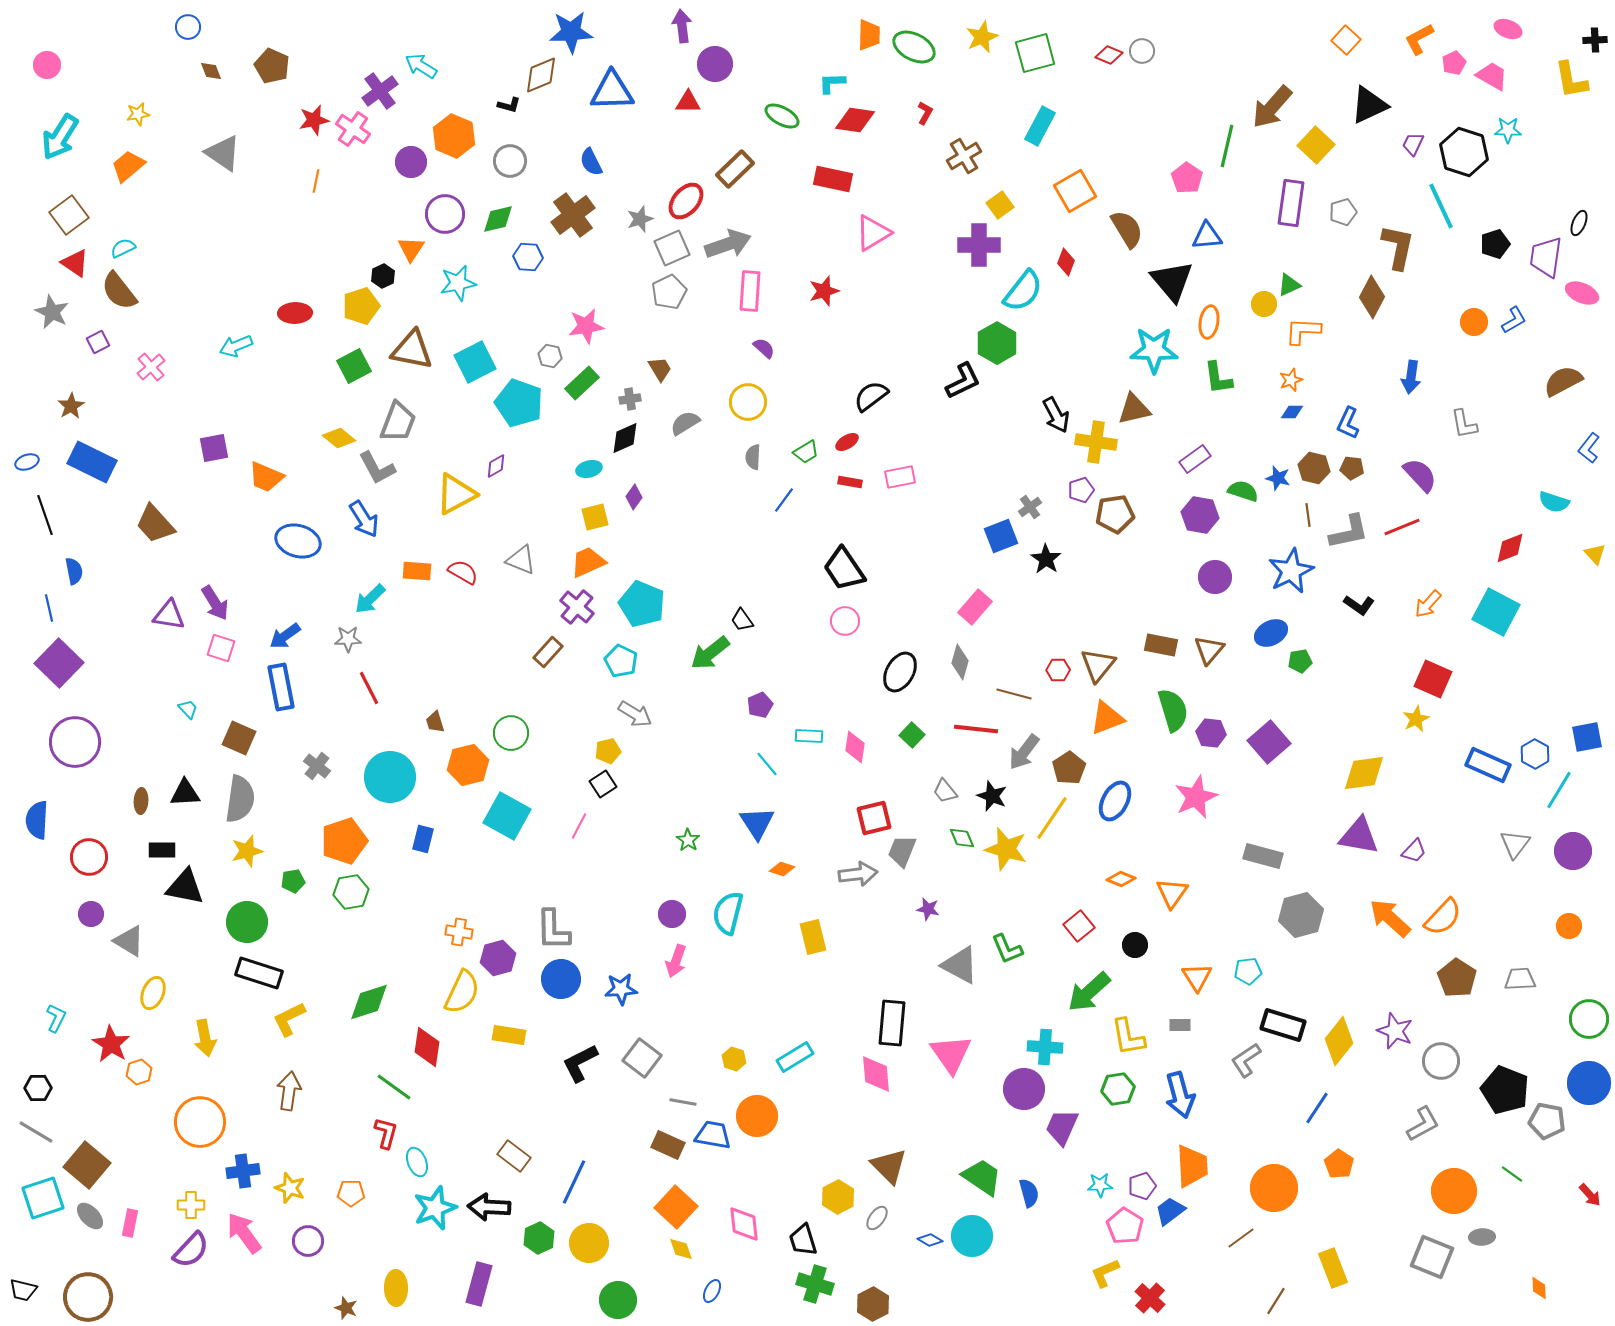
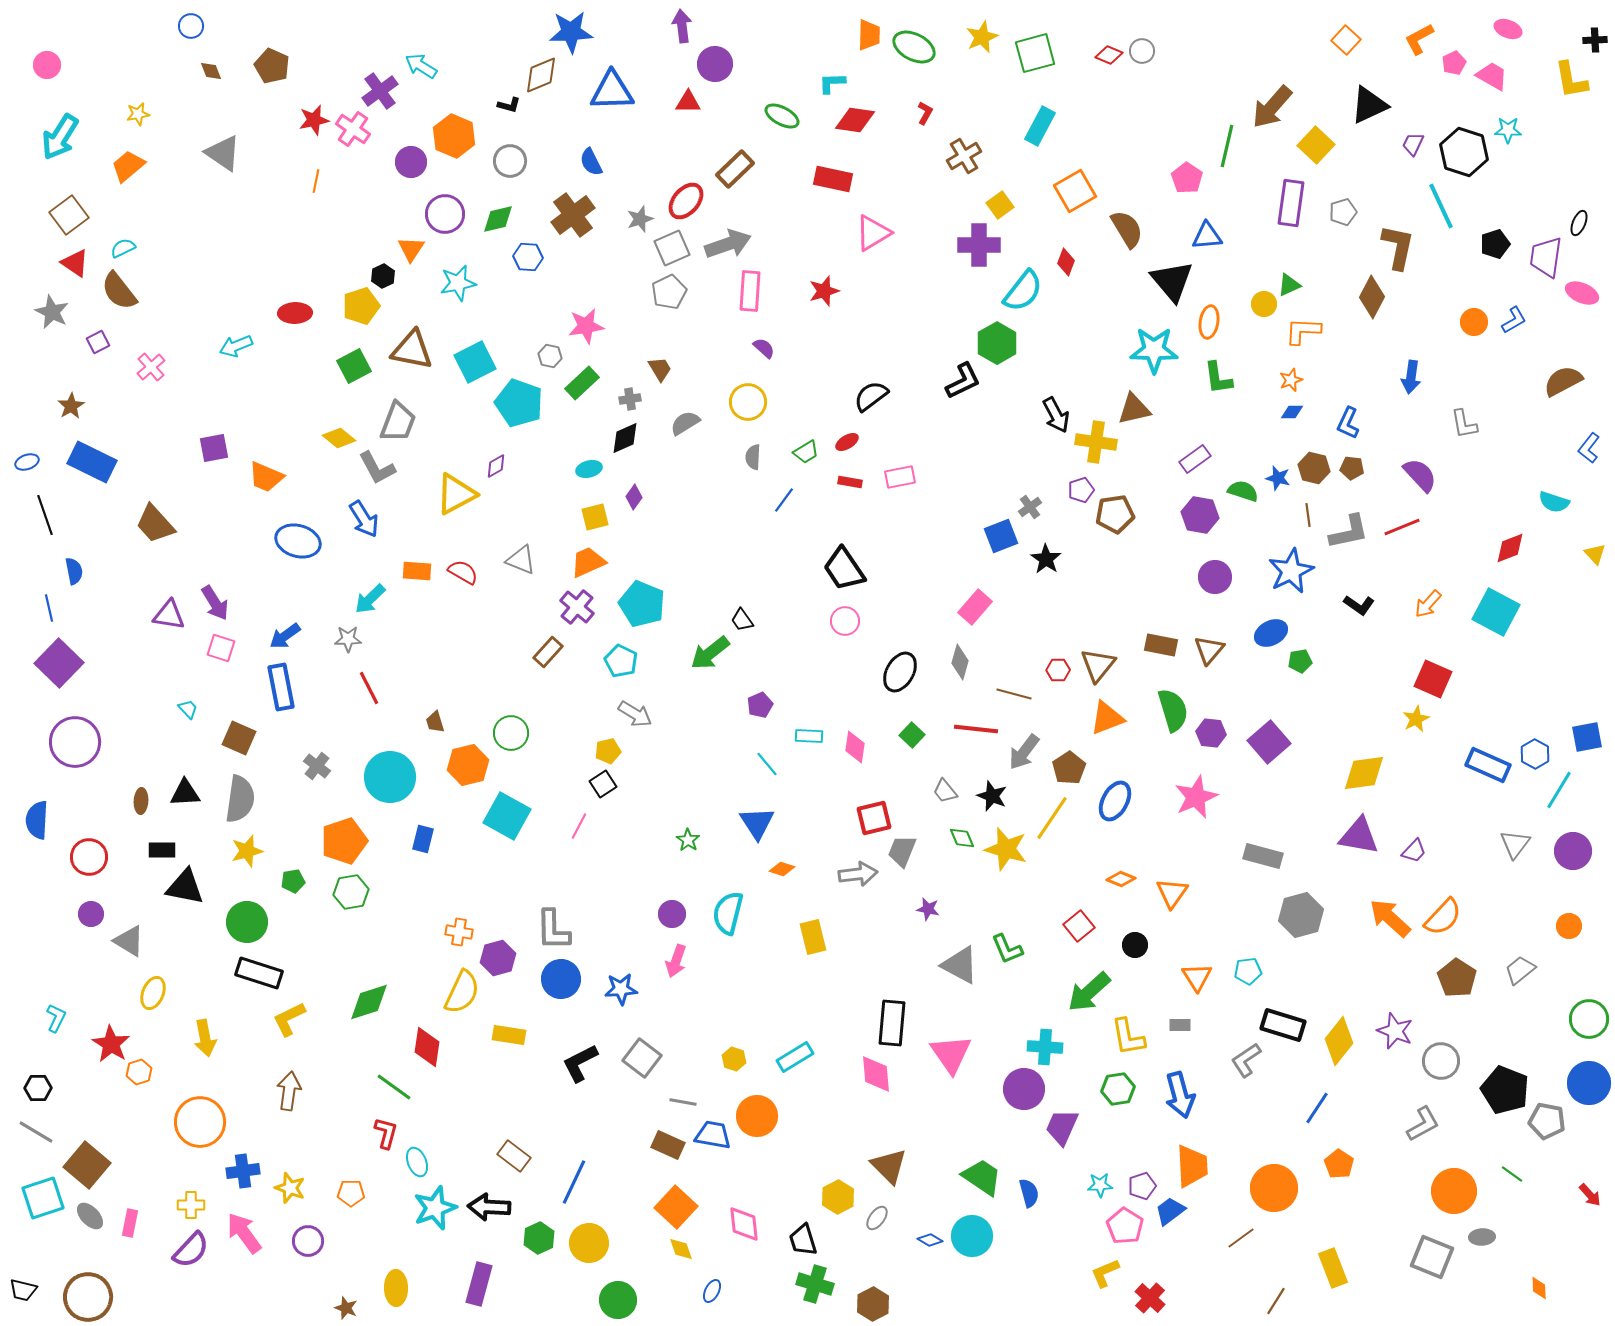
blue circle at (188, 27): moved 3 px right, 1 px up
gray trapezoid at (1520, 979): moved 9 px up; rotated 36 degrees counterclockwise
